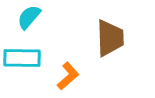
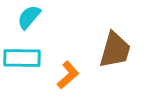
brown trapezoid: moved 5 px right, 12 px down; rotated 18 degrees clockwise
orange L-shape: moved 1 px up
